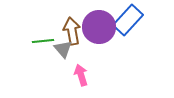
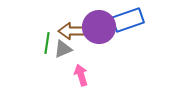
blue rectangle: rotated 28 degrees clockwise
brown arrow: rotated 80 degrees counterclockwise
green line: moved 4 px right, 2 px down; rotated 75 degrees counterclockwise
gray triangle: rotated 48 degrees clockwise
